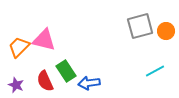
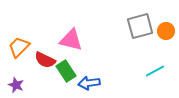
pink triangle: moved 27 px right
red semicircle: moved 21 px up; rotated 40 degrees counterclockwise
